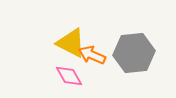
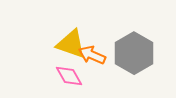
yellow triangle: moved 1 px down; rotated 8 degrees counterclockwise
gray hexagon: rotated 24 degrees counterclockwise
